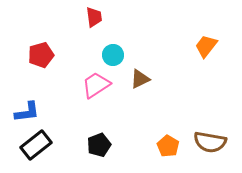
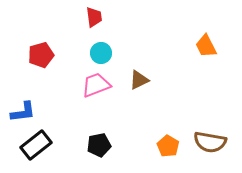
orange trapezoid: rotated 65 degrees counterclockwise
cyan circle: moved 12 px left, 2 px up
brown triangle: moved 1 px left, 1 px down
pink trapezoid: rotated 12 degrees clockwise
blue L-shape: moved 4 px left
black pentagon: rotated 10 degrees clockwise
